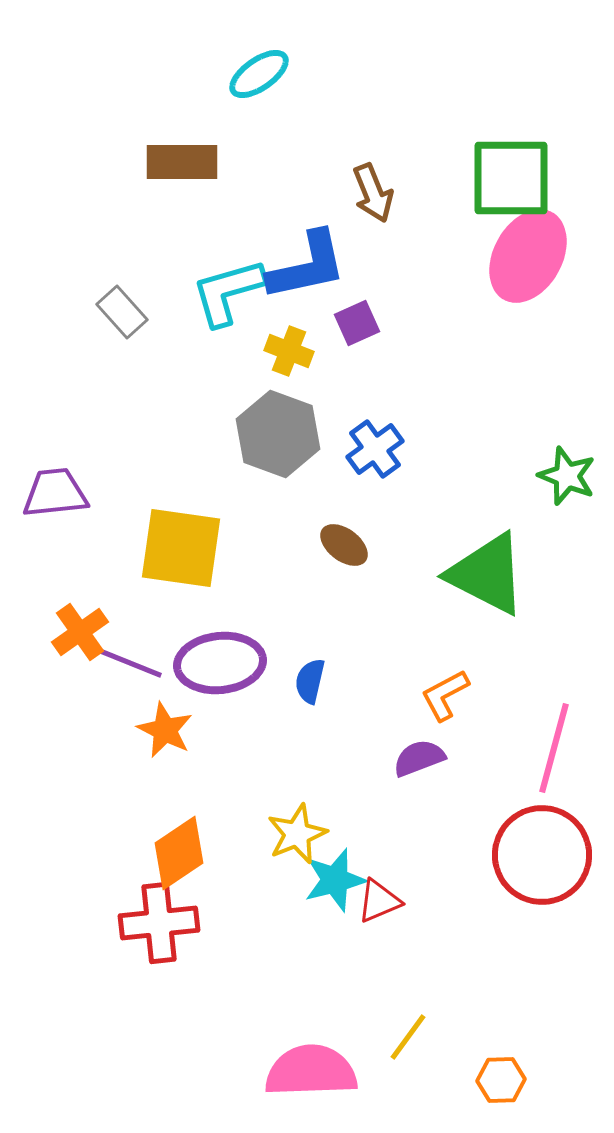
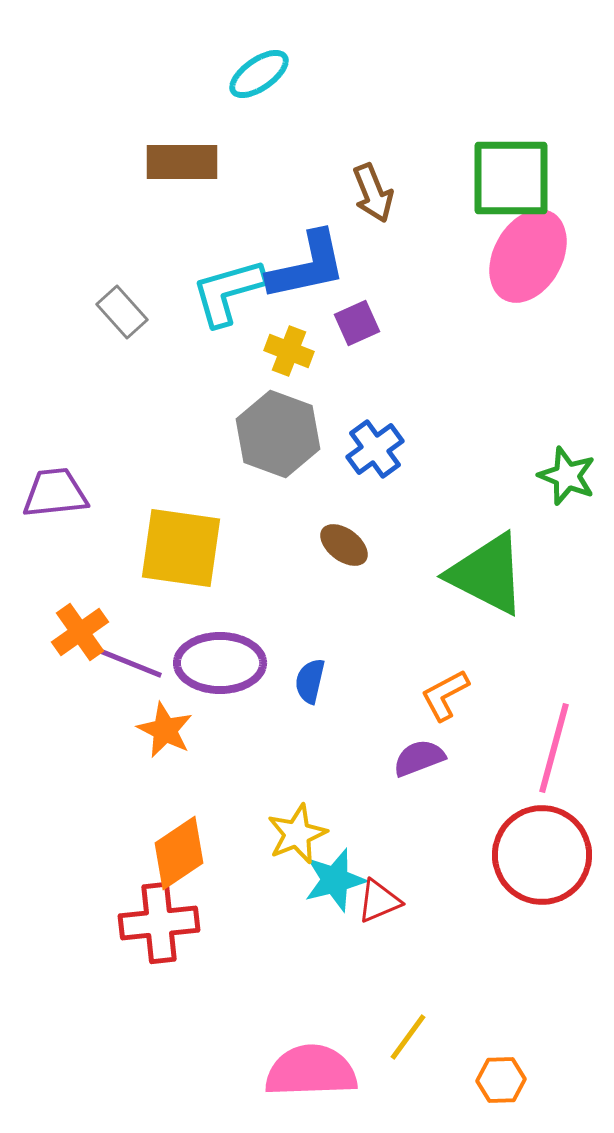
purple ellipse: rotated 6 degrees clockwise
